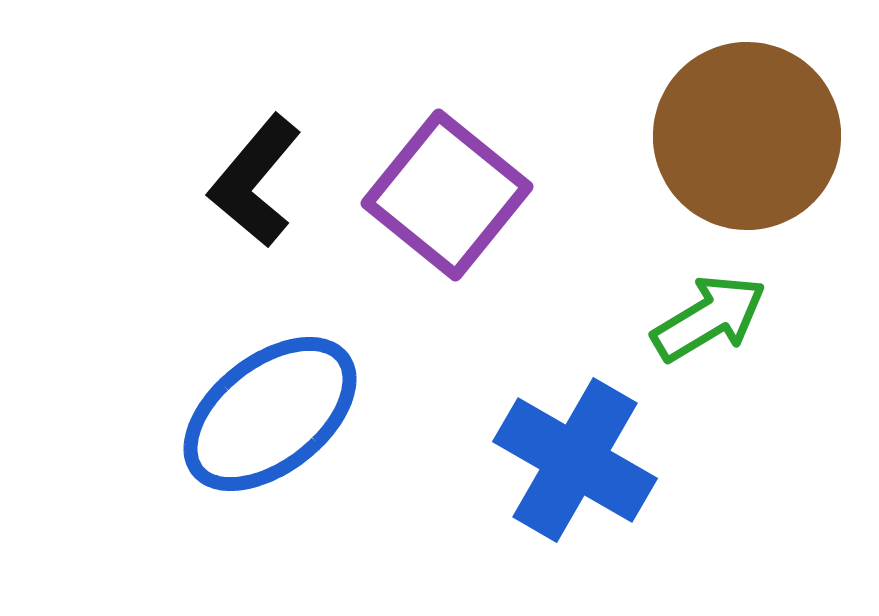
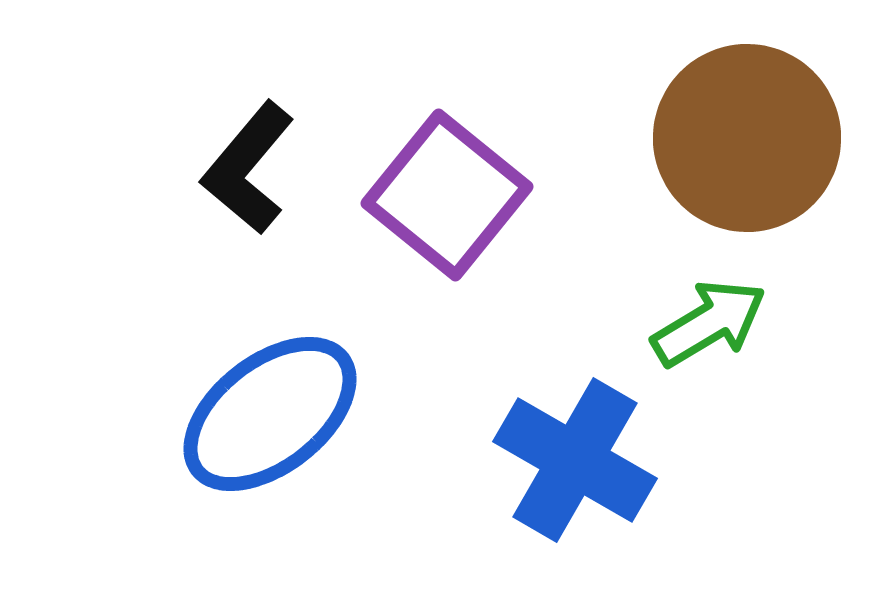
brown circle: moved 2 px down
black L-shape: moved 7 px left, 13 px up
green arrow: moved 5 px down
